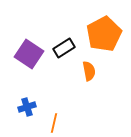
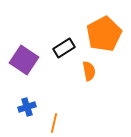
purple square: moved 5 px left, 6 px down
